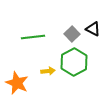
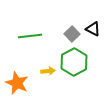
green line: moved 3 px left, 1 px up
